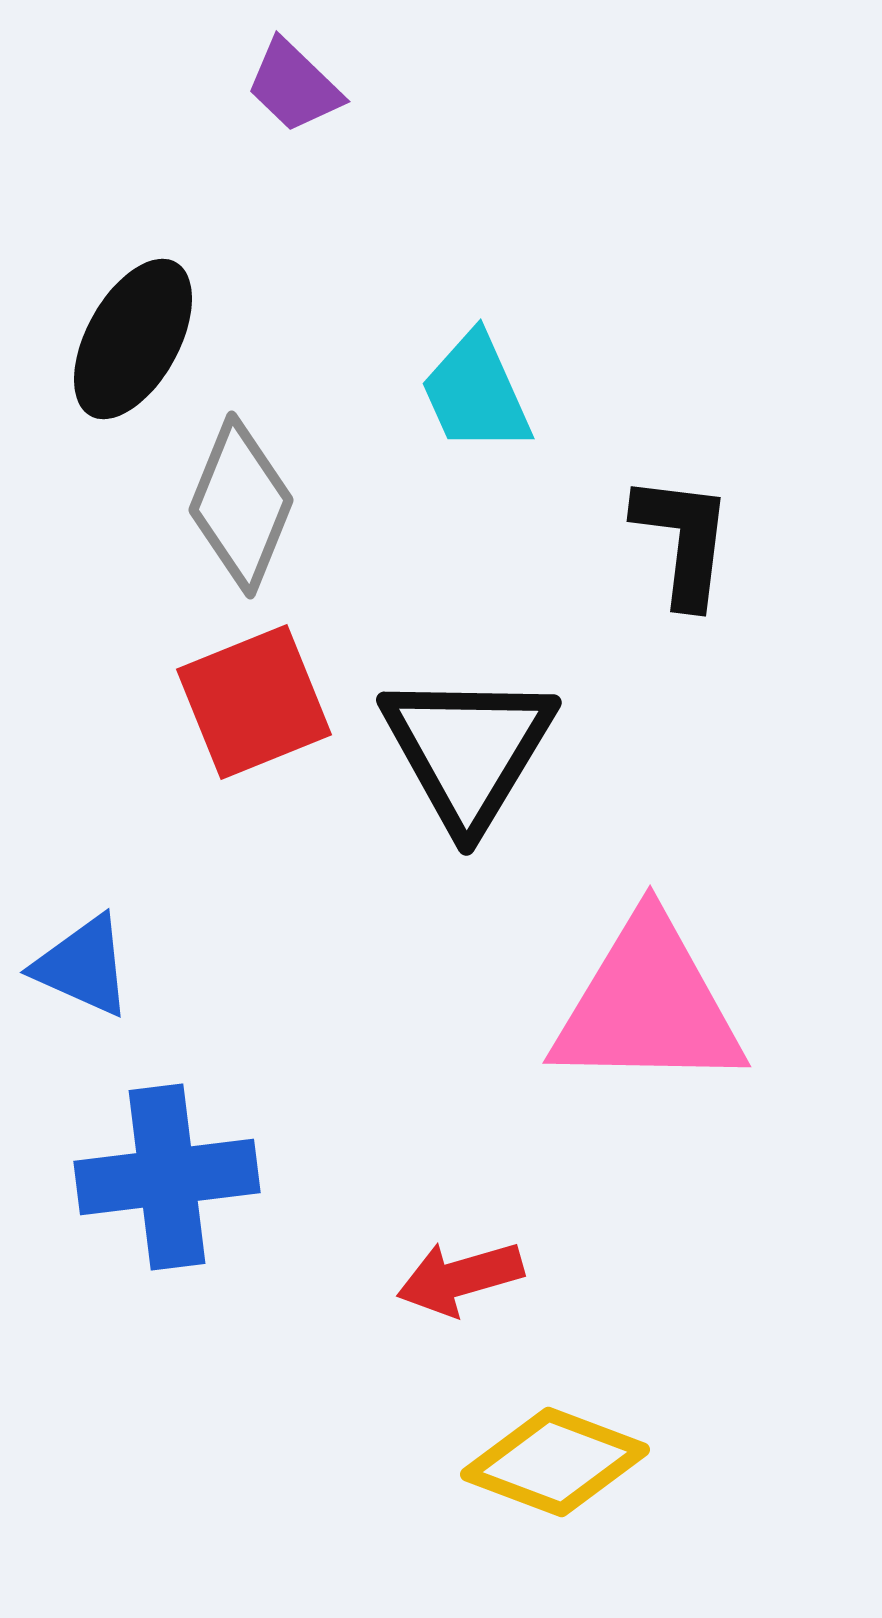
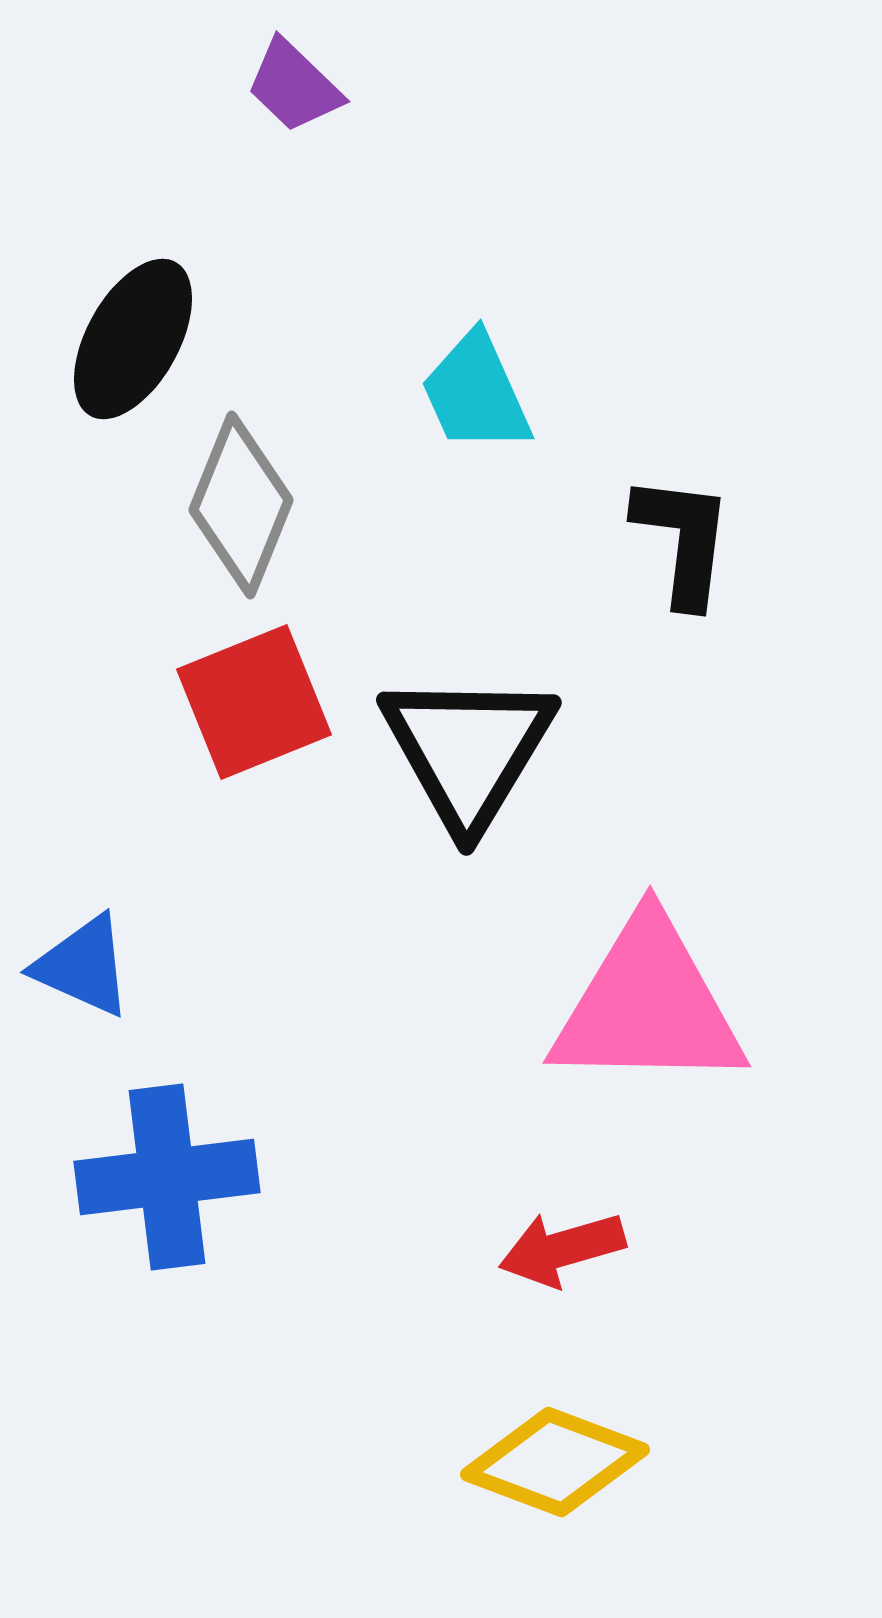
red arrow: moved 102 px right, 29 px up
